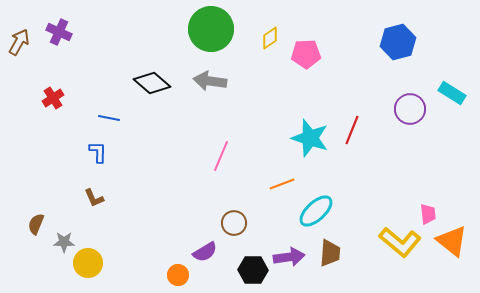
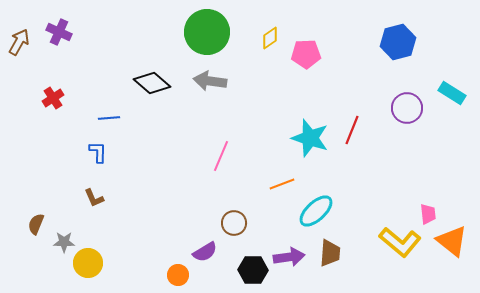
green circle: moved 4 px left, 3 px down
purple circle: moved 3 px left, 1 px up
blue line: rotated 15 degrees counterclockwise
